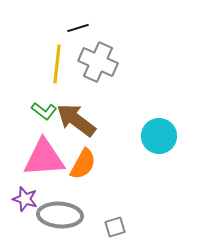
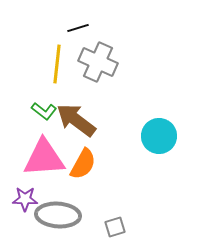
purple star: rotated 15 degrees counterclockwise
gray ellipse: moved 2 px left
